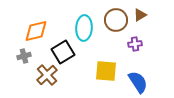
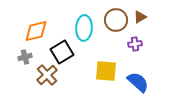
brown triangle: moved 2 px down
black square: moved 1 px left
gray cross: moved 1 px right, 1 px down
blue semicircle: rotated 15 degrees counterclockwise
